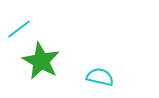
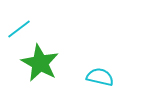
green star: moved 1 px left, 2 px down
